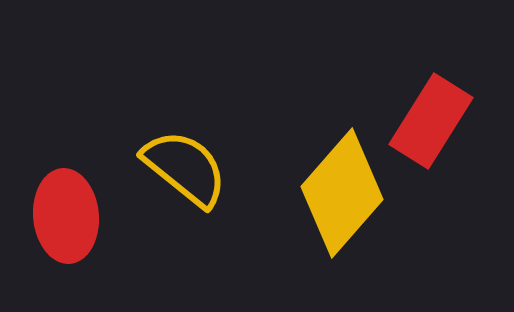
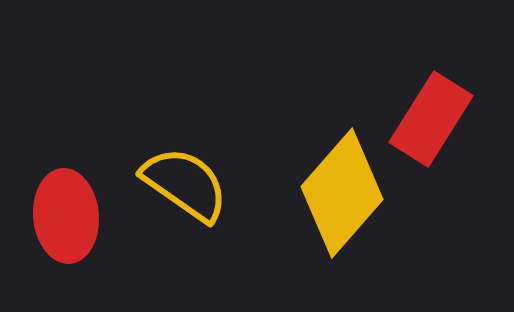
red rectangle: moved 2 px up
yellow semicircle: moved 16 px down; rotated 4 degrees counterclockwise
